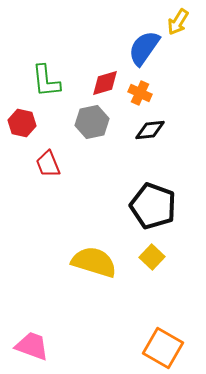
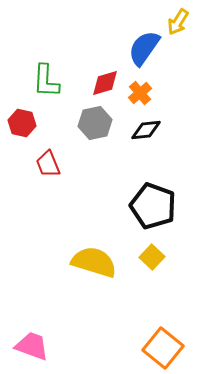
green L-shape: rotated 9 degrees clockwise
orange cross: rotated 25 degrees clockwise
gray hexagon: moved 3 px right, 1 px down
black diamond: moved 4 px left
orange square: rotated 9 degrees clockwise
